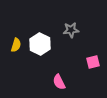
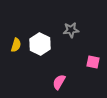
pink square: rotated 24 degrees clockwise
pink semicircle: rotated 56 degrees clockwise
